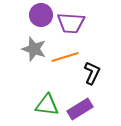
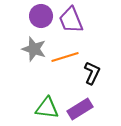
purple circle: moved 1 px down
purple trapezoid: moved 3 px up; rotated 64 degrees clockwise
green triangle: moved 3 px down
